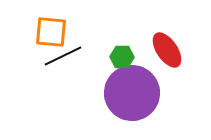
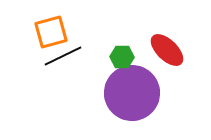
orange square: rotated 20 degrees counterclockwise
red ellipse: rotated 12 degrees counterclockwise
